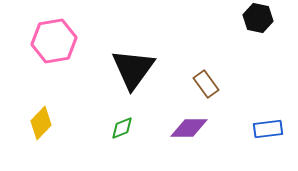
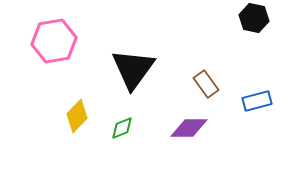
black hexagon: moved 4 px left
yellow diamond: moved 36 px right, 7 px up
blue rectangle: moved 11 px left, 28 px up; rotated 8 degrees counterclockwise
